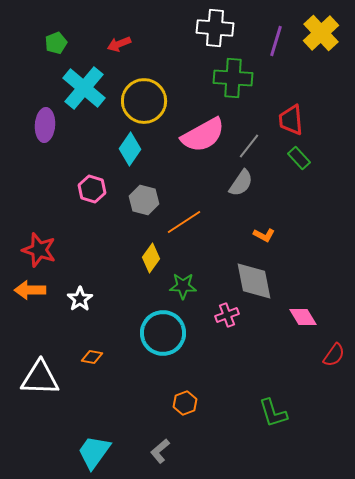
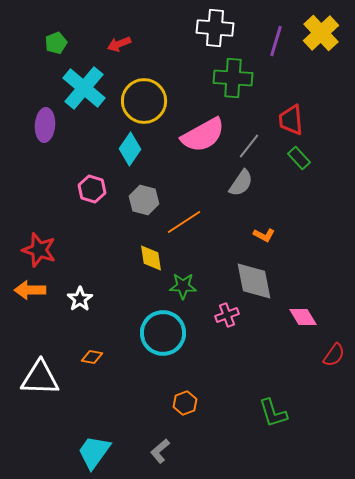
yellow diamond: rotated 44 degrees counterclockwise
